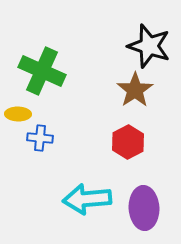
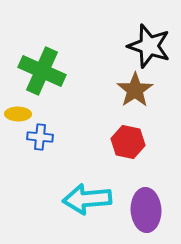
blue cross: moved 1 px up
red hexagon: rotated 20 degrees counterclockwise
purple ellipse: moved 2 px right, 2 px down
